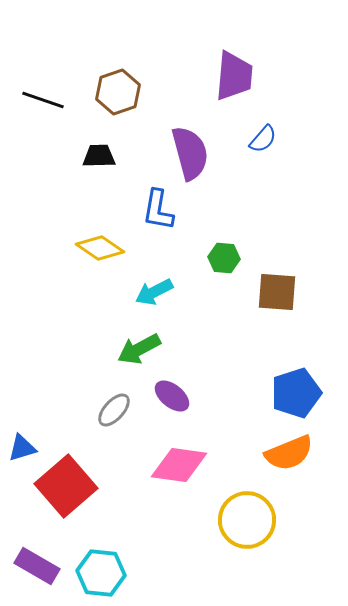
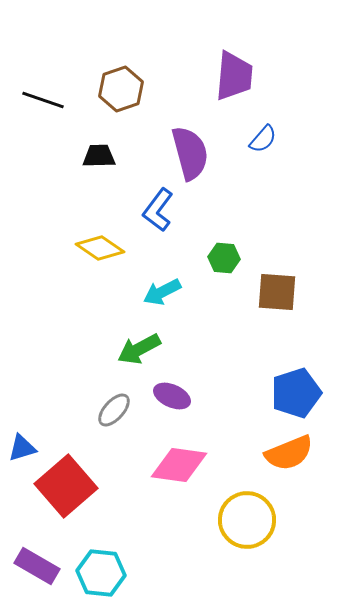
brown hexagon: moved 3 px right, 3 px up
blue L-shape: rotated 27 degrees clockwise
cyan arrow: moved 8 px right
purple ellipse: rotated 15 degrees counterclockwise
